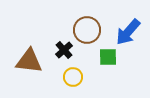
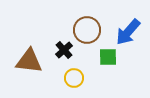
yellow circle: moved 1 px right, 1 px down
